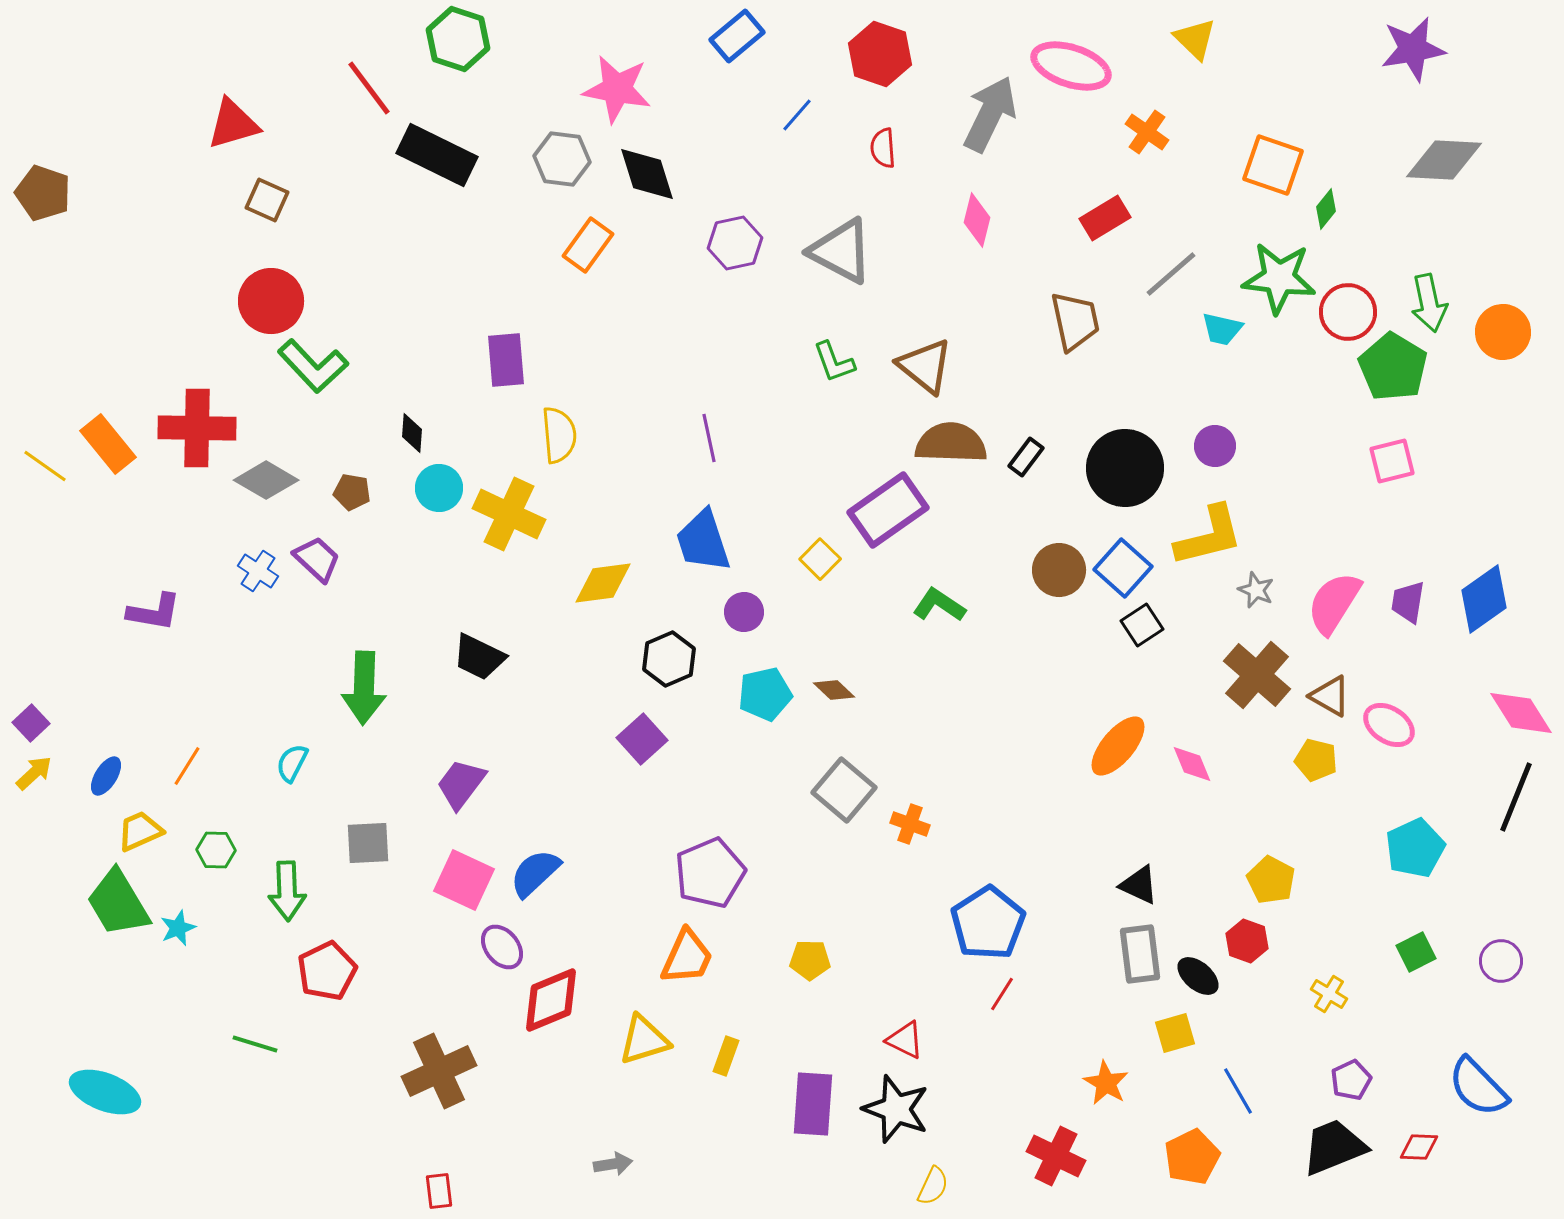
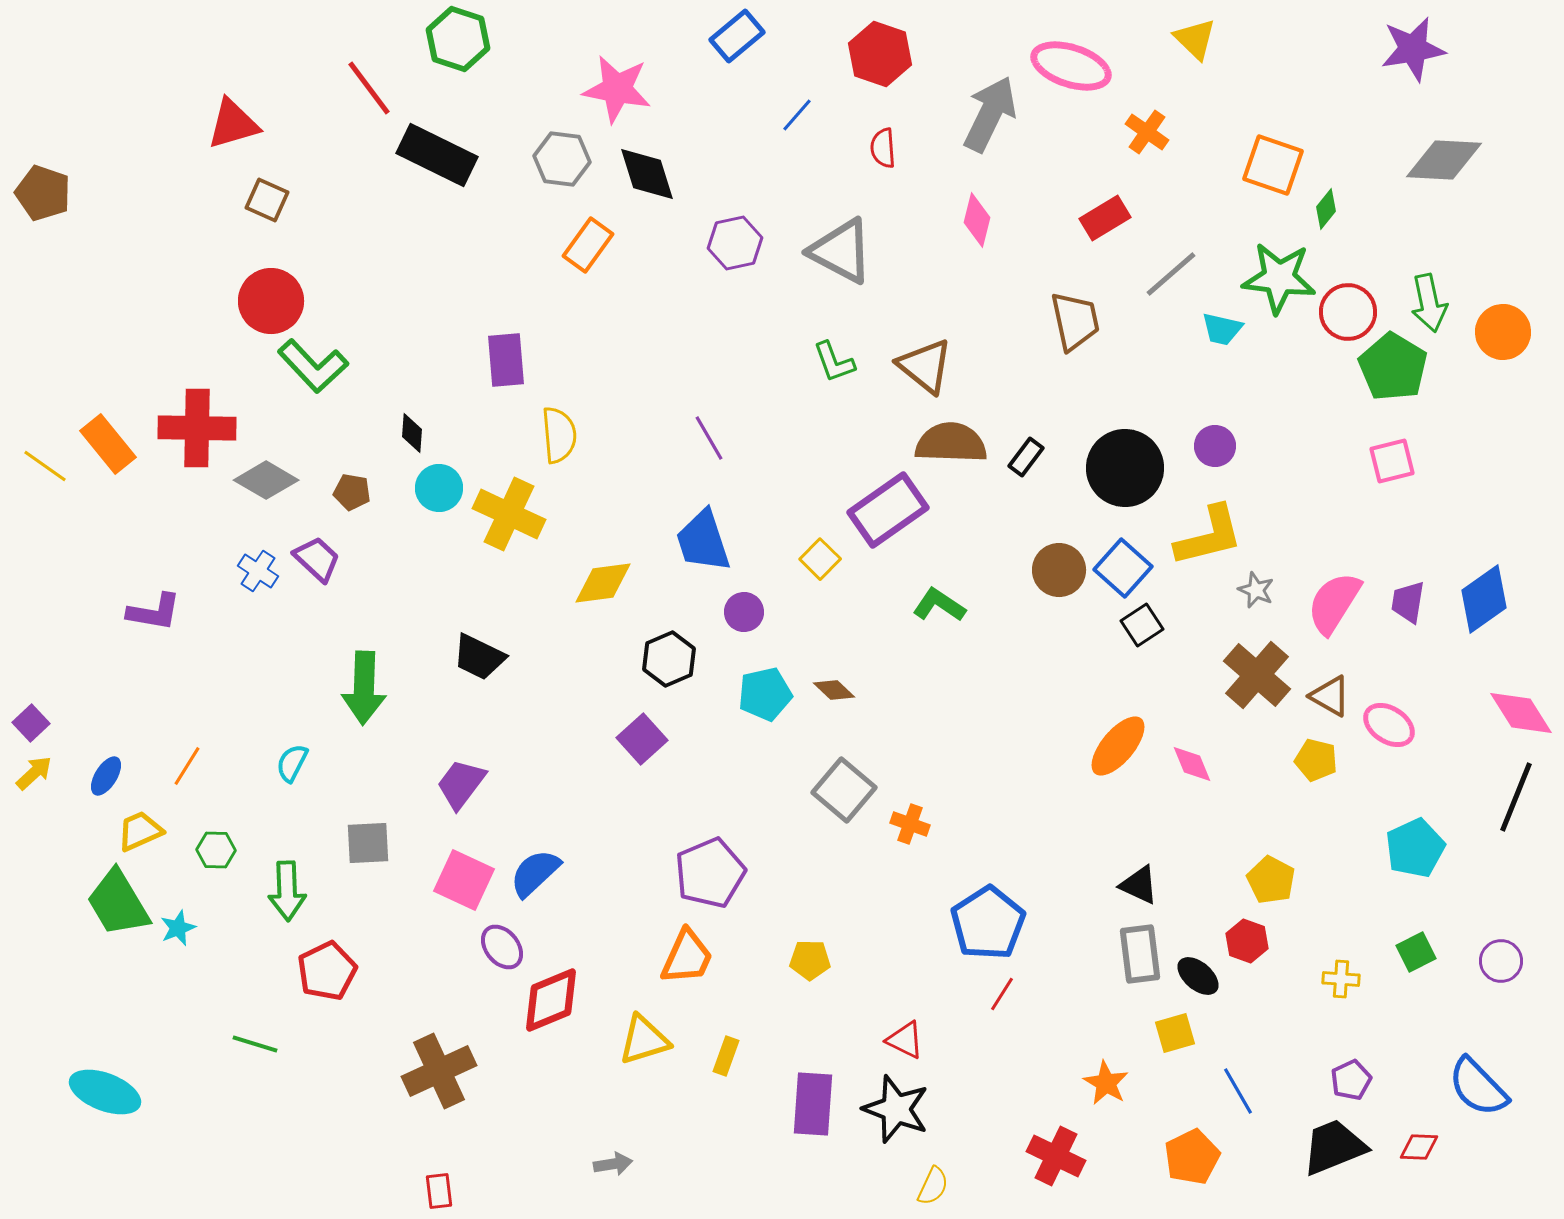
purple line at (709, 438): rotated 18 degrees counterclockwise
yellow cross at (1329, 994): moved 12 px right, 15 px up; rotated 27 degrees counterclockwise
